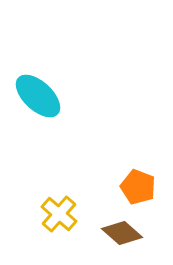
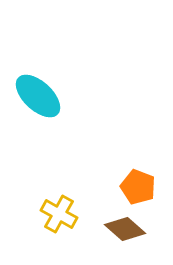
yellow cross: rotated 12 degrees counterclockwise
brown diamond: moved 3 px right, 4 px up
